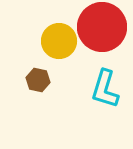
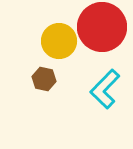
brown hexagon: moved 6 px right, 1 px up
cyan L-shape: rotated 27 degrees clockwise
